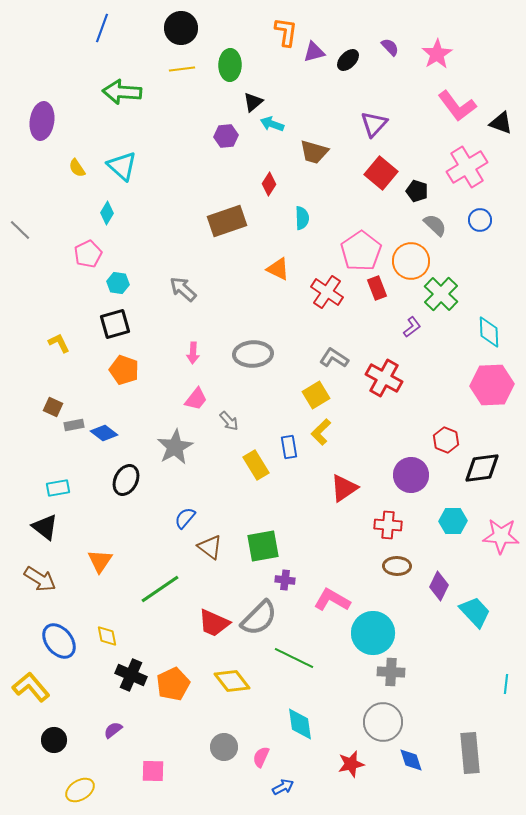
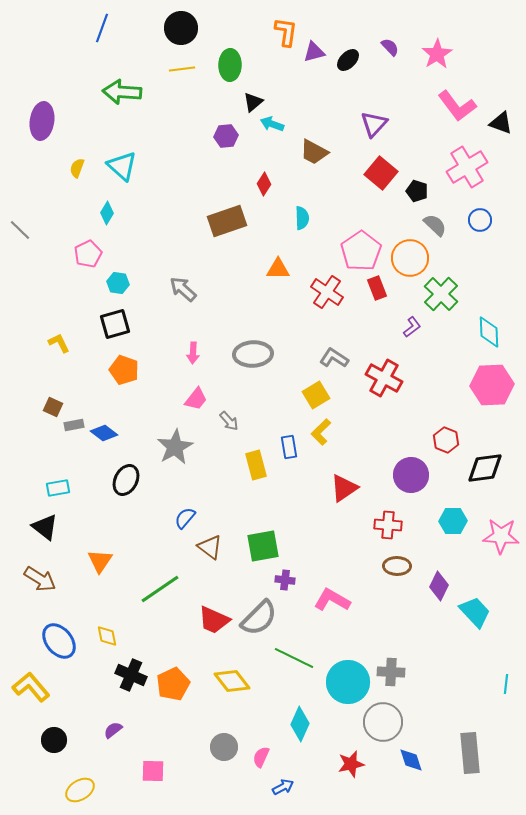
brown trapezoid at (314, 152): rotated 12 degrees clockwise
yellow semicircle at (77, 168): rotated 54 degrees clockwise
red diamond at (269, 184): moved 5 px left
orange circle at (411, 261): moved 1 px left, 3 px up
orange triangle at (278, 269): rotated 25 degrees counterclockwise
yellow rectangle at (256, 465): rotated 16 degrees clockwise
black diamond at (482, 468): moved 3 px right
red trapezoid at (214, 623): moved 3 px up
cyan circle at (373, 633): moved 25 px left, 49 px down
cyan diamond at (300, 724): rotated 32 degrees clockwise
